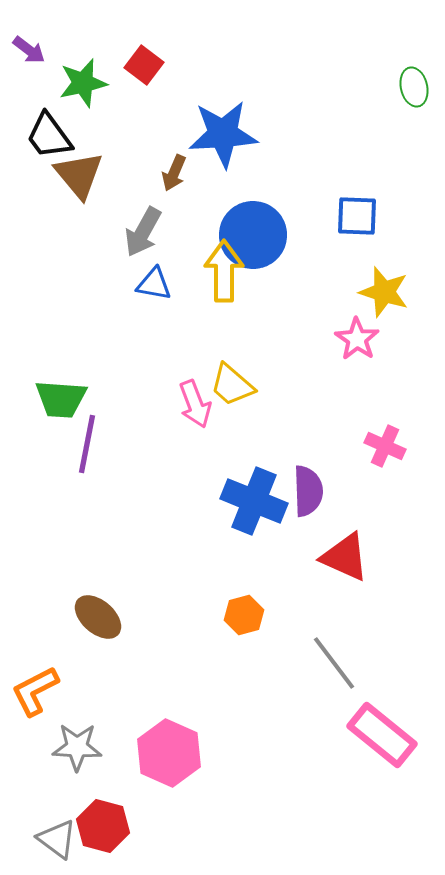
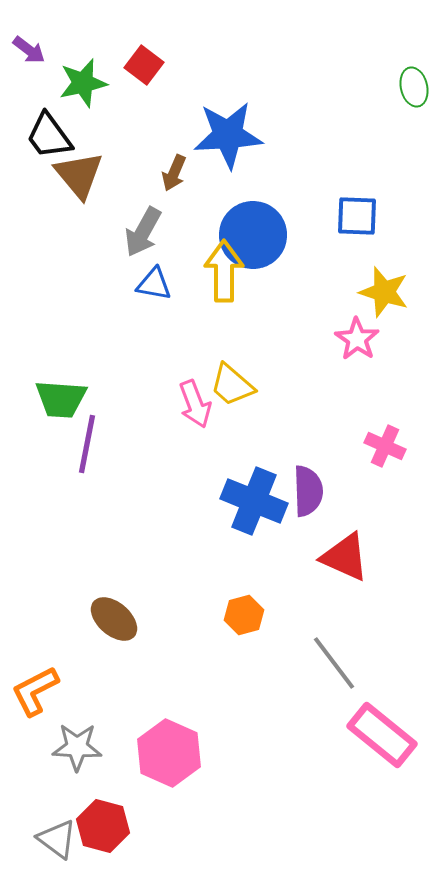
blue star: moved 5 px right, 1 px down
brown ellipse: moved 16 px right, 2 px down
